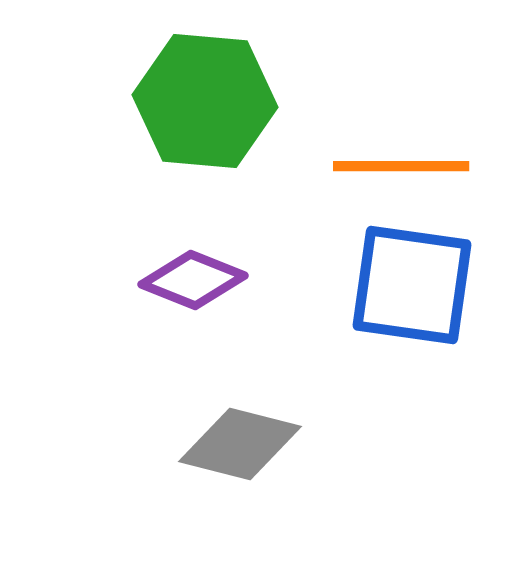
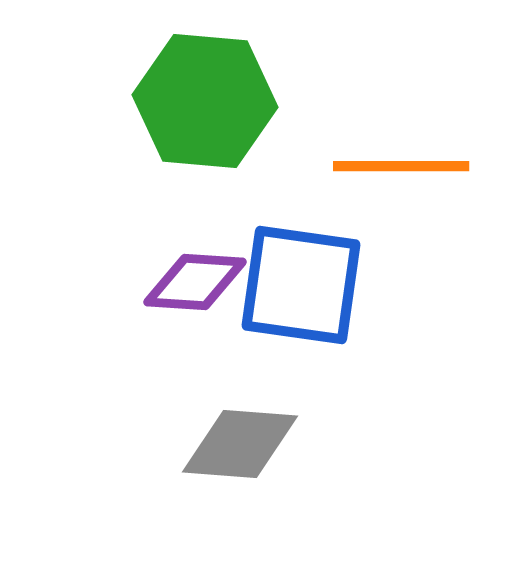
purple diamond: moved 2 px right, 2 px down; rotated 18 degrees counterclockwise
blue square: moved 111 px left
gray diamond: rotated 10 degrees counterclockwise
